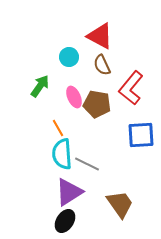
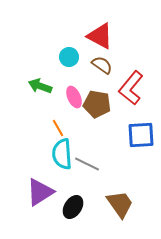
brown semicircle: rotated 150 degrees clockwise
green arrow: rotated 105 degrees counterclockwise
purple triangle: moved 29 px left
black ellipse: moved 8 px right, 14 px up
